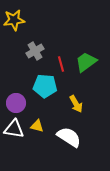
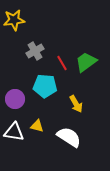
red line: moved 1 px right, 1 px up; rotated 14 degrees counterclockwise
purple circle: moved 1 px left, 4 px up
white triangle: moved 3 px down
